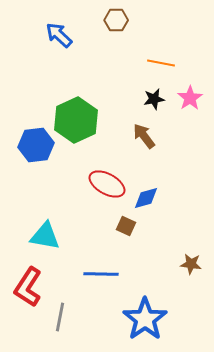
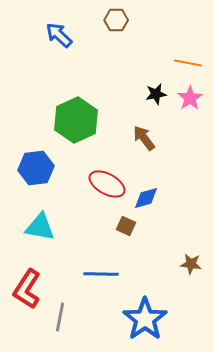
orange line: moved 27 px right
black star: moved 2 px right, 5 px up
brown arrow: moved 2 px down
blue hexagon: moved 23 px down
cyan triangle: moved 5 px left, 9 px up
red L-shape: moved 1 px left, 2 px down
